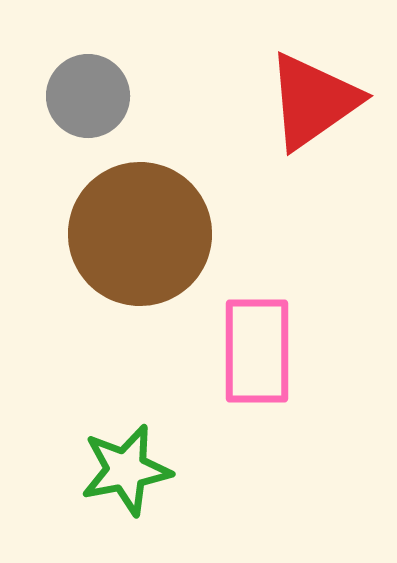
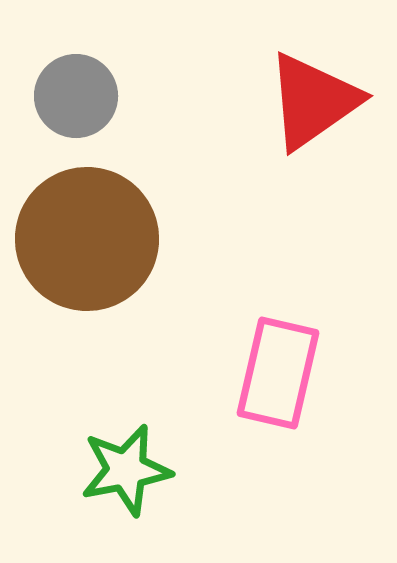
gray circle: moved 12 px left
brown circle: moved 53 px left, 5 px down
pink rectangle: moved 21 px right, 22 px down; rotated 13 degrees clockwise
